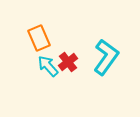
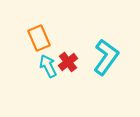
cyan arrow: rotated 15 degrees clockwise
